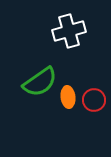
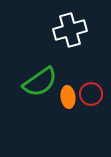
white cross: moved 1 px right, 1 px up
red circle: moved 3 px left, 6 px up
